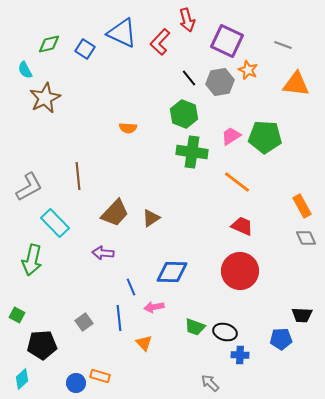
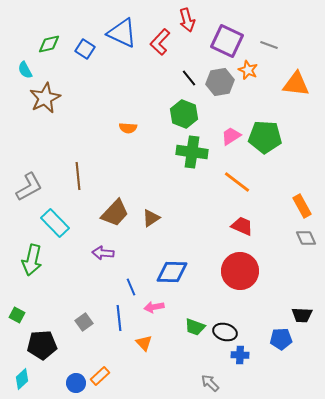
gray line at (283, 45): moved 14 px left
orange rectangle at (100, 376): rotated 60 degrees counterclockwise
